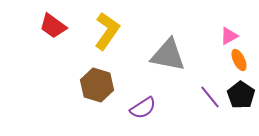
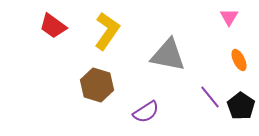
pink triangle: moved 19 px up; rotated 30 degrees counterclockwise
black pentagon: moved 11 px down
purple semicircle: moved 3 px right, 4 px down
